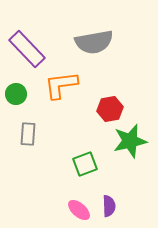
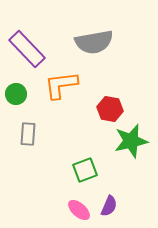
red hexagon: rotated 20 degrees clockwise
green star: moved 1 px right
green square: moved 6 px down
purple semicircle: rotated 25 degrees clockwise
